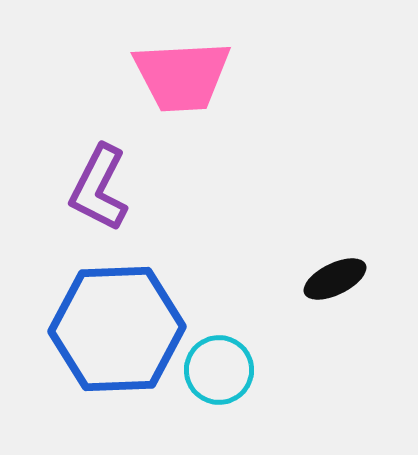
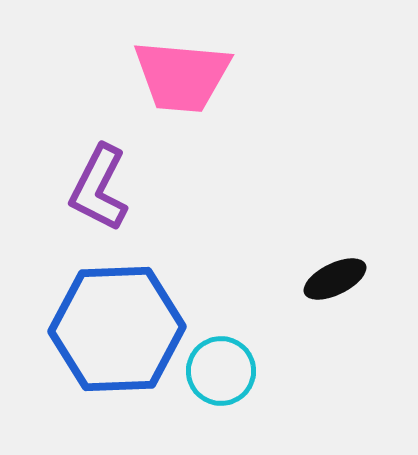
pink trapezoid: rotated 8 degrees clockwise
cyan circle: moved 2 px right, 1 px down
